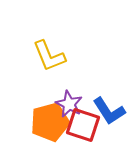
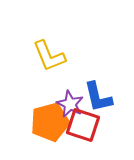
purple star: moved 1 px right
blue L-shape: moved 11 px left, 14 px up; rotated 20 degrees clockwise
